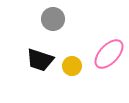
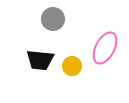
pink ellipse: moved 4 px left, 6 px up; rotated 16 degrees counterclockwise
black trapezoid: rotated 12 degrees counterclockwise
